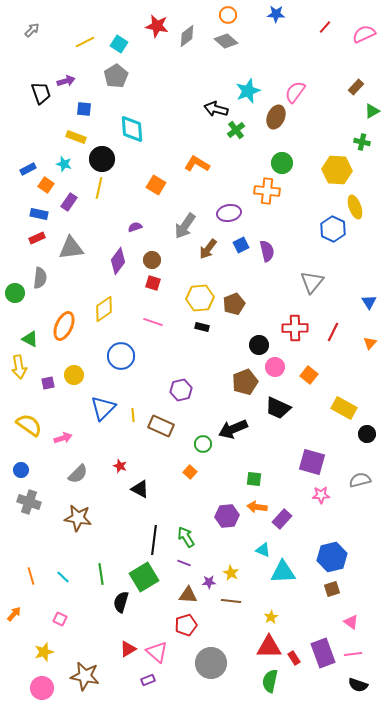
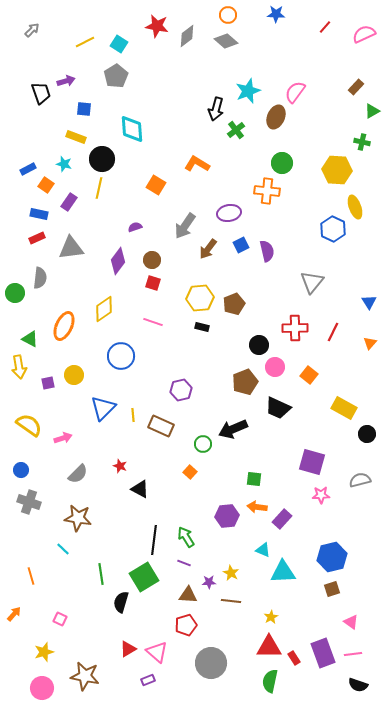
black arrow at (216, 109): rotated 90 degrees counterclockwise
cyan line at (63, 577): moved 28 px up
